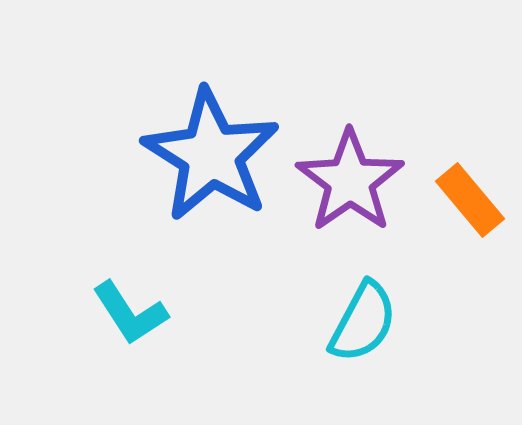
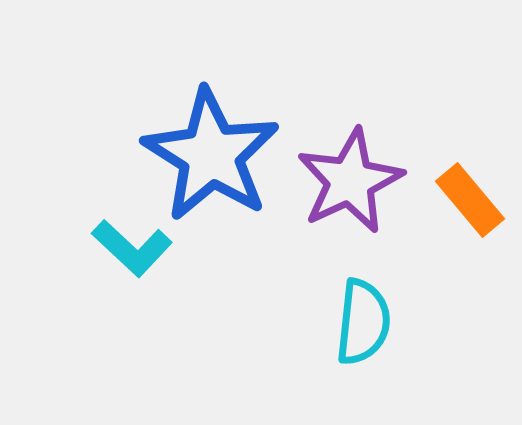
purple star: rotated 10 degrees clockwise
cyan L-shape: moved 2 px right, 65 px up; rotated 14 degrees counterclockwise
cyan semicircle: rotated 22 degrees counterclockwise
